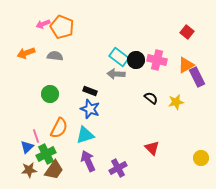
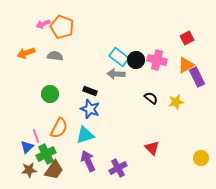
red square: moved 6 px down; rotated 24 degrees clockwise
